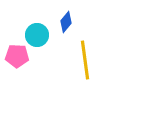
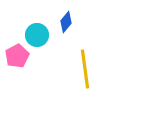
pink pentagon: rotated 30 degrees counterclockwise
yellow line: moved 9 px down
